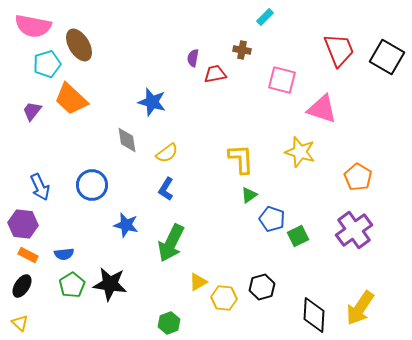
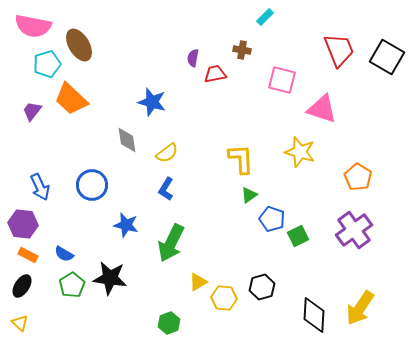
blue semicircle at (64, 254): rotated 36 degrees clockwise
black star at (110, 284): moved 6 px up
